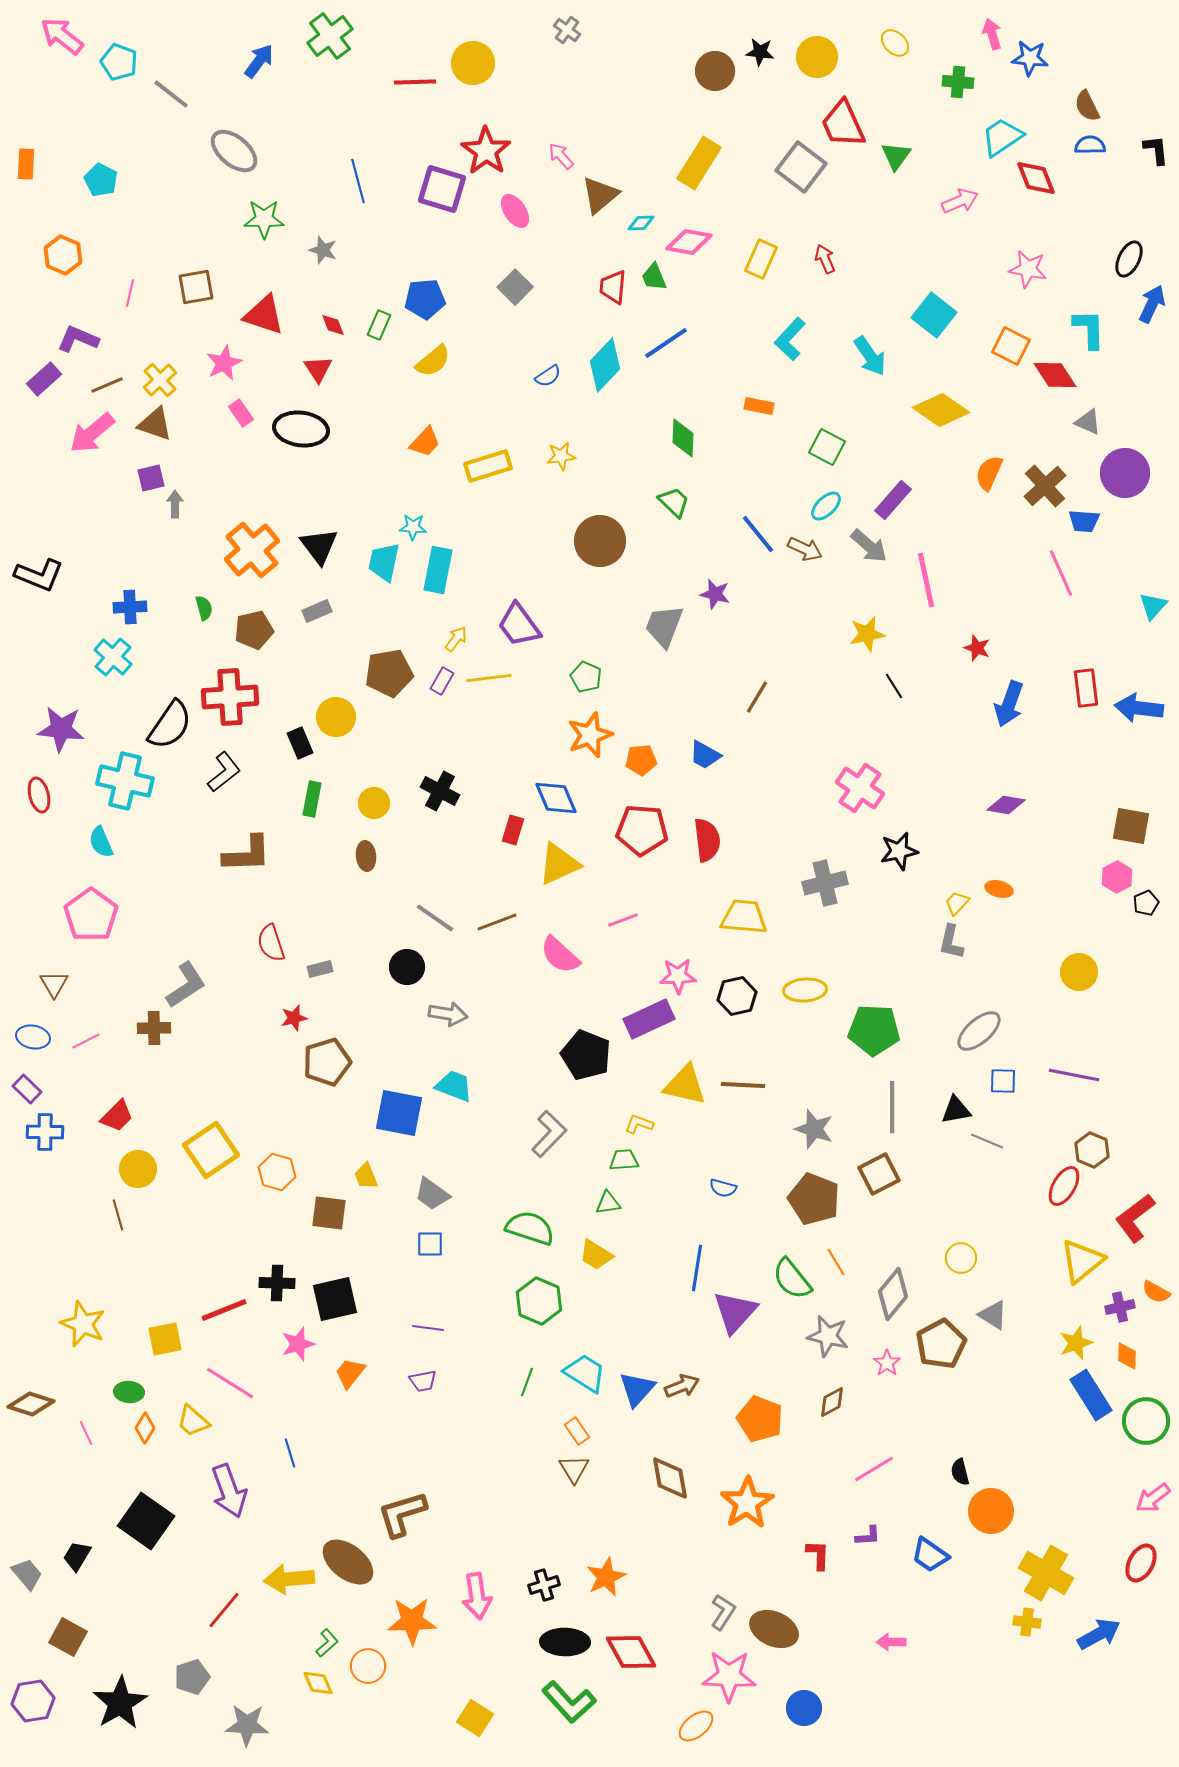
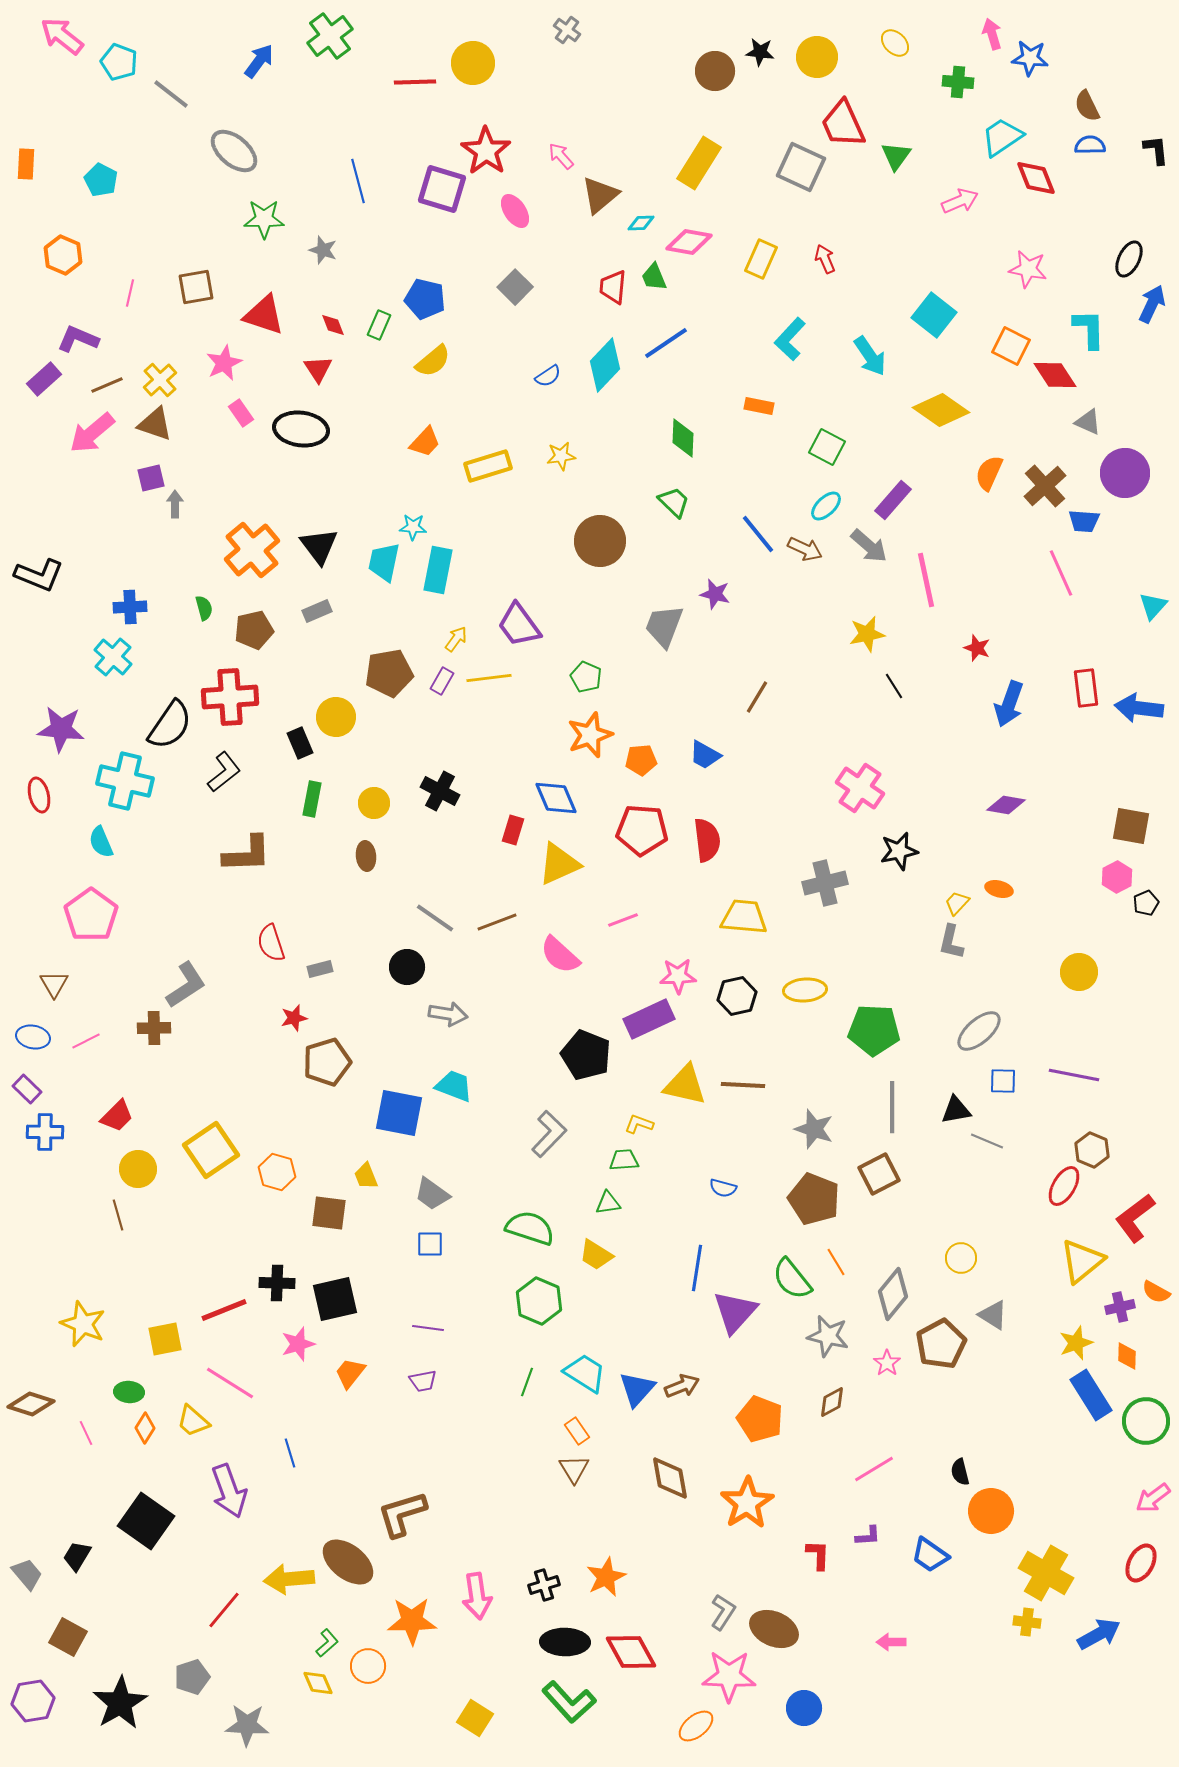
gray square at (801, 167): rotated 12 degrees counterclockwise
blue pentagon at (425, 299): rotated 18 degrees clockwise
